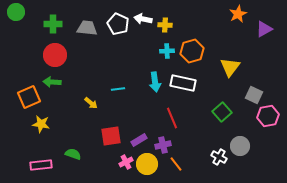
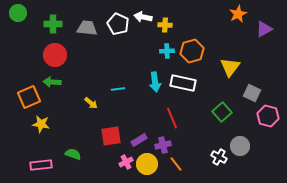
green circle: moved 2 px right, 1 px down
white arrow: moved 2 px up
gray square: moved 2 px left, 2 px up
pink hexagon: rotated 25 degrees clockwise
